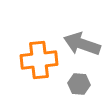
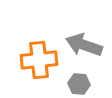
gray arrow: moved 2 px right, 1 px down
